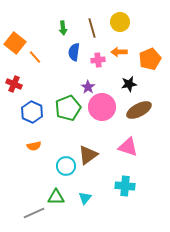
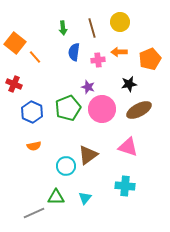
purple star: rotated 16 degrees counterclockwise
pink circle: moved 2 px down
